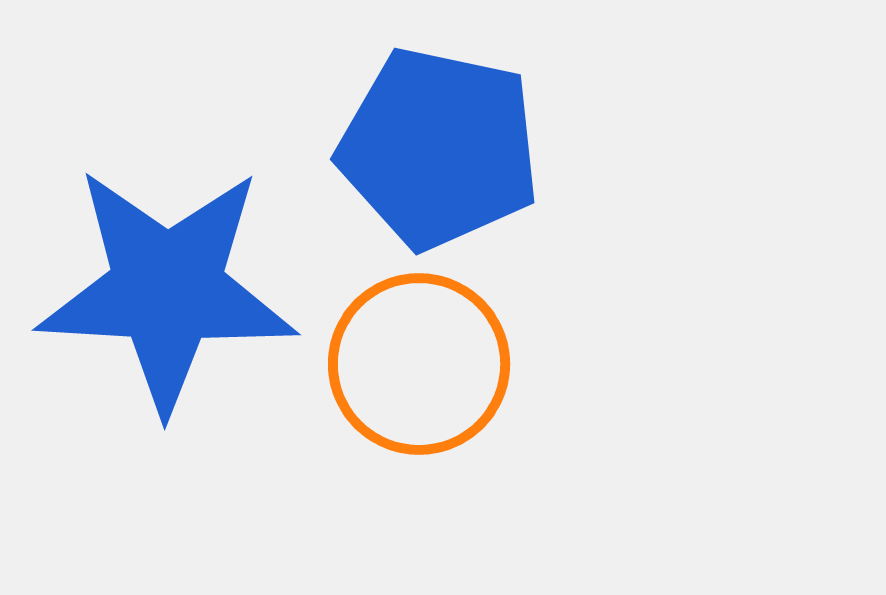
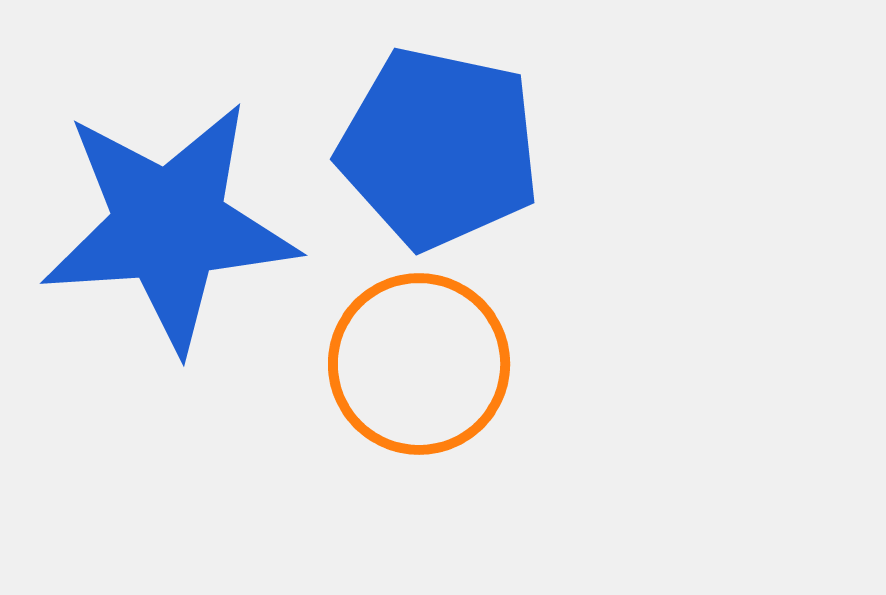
blue star: moved 2 px right, 63 px up; rotated 7 degrees counterclockwise
